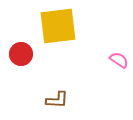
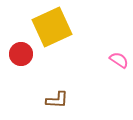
yellow square: moved 6 px left, 1 px down; rotated 18 degrees counterclockwise
